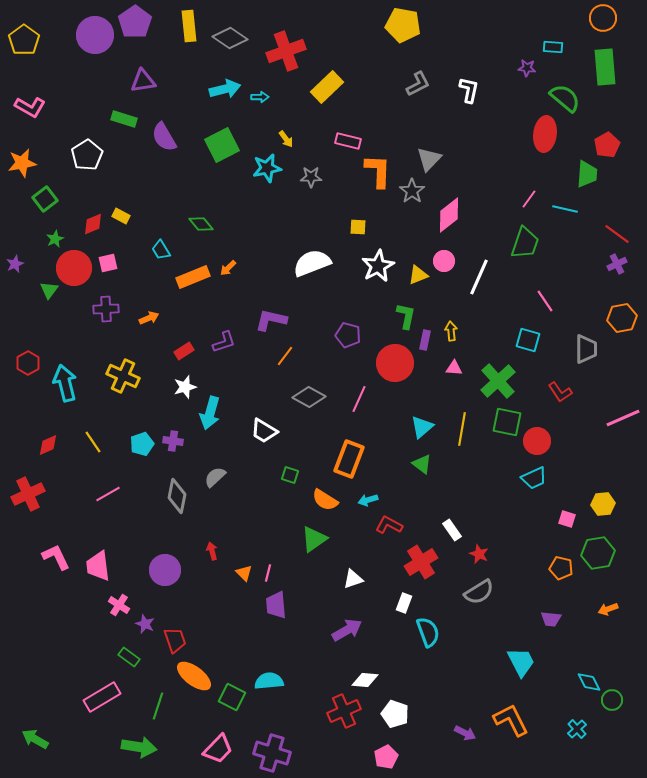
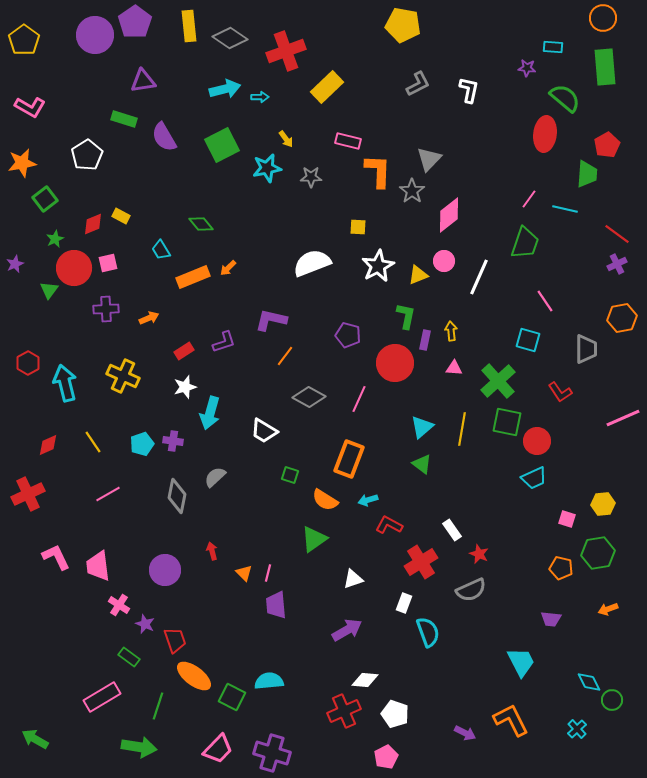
gray semicircle at (479, 592): moved 8 px left, 2 px up; rotated 8 degrees clockwise
